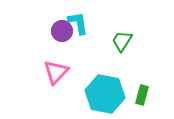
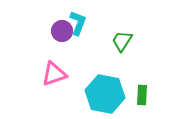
cyan L-shape: rotated 30 degrees clockwise
pink triangle: moved 2 px left, 2 px down; rotated 28 degrees clockwise
green rectangle: rotated 12 degrees counterclockwise
